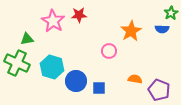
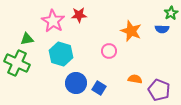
orange star: rotated 20 degrees counterclockwise
cyan hexagon: moved 9 px right, 13 px up
blue circle: moved 2 px down
blue square: rotated 32 degrees clockwise
